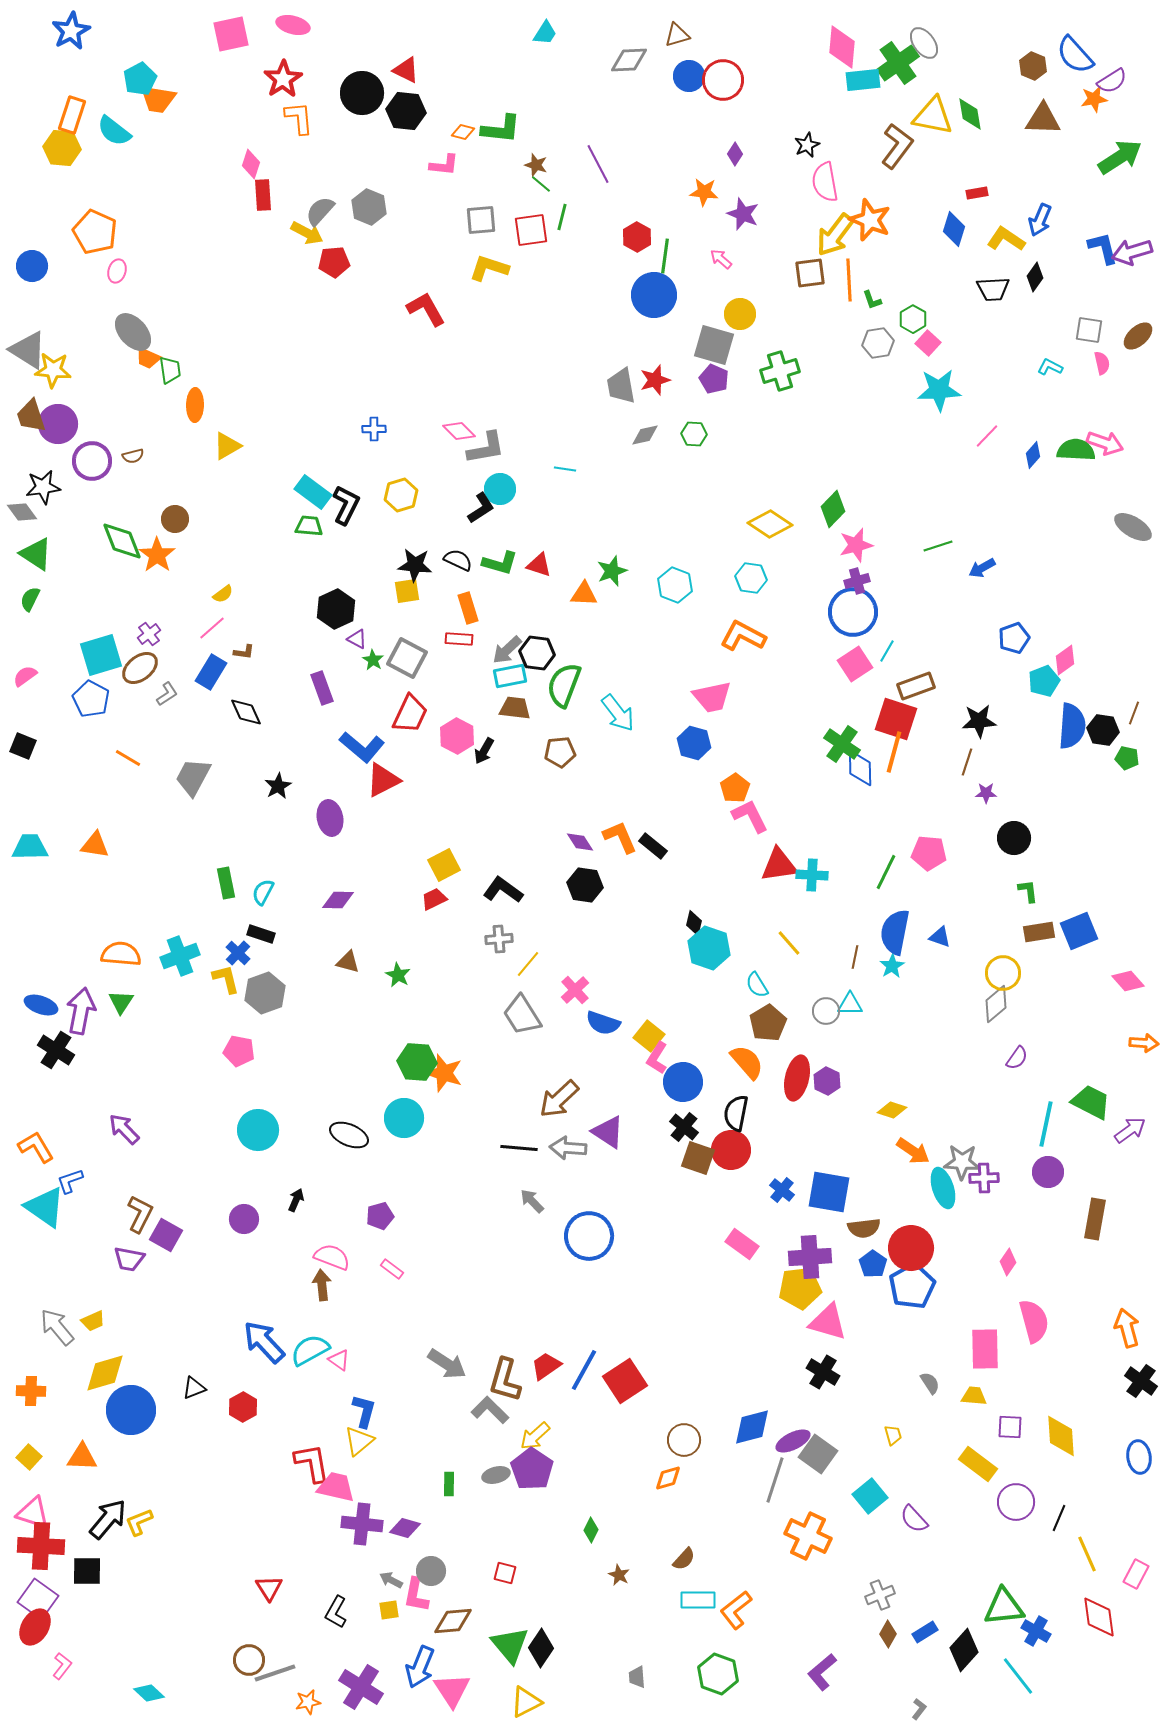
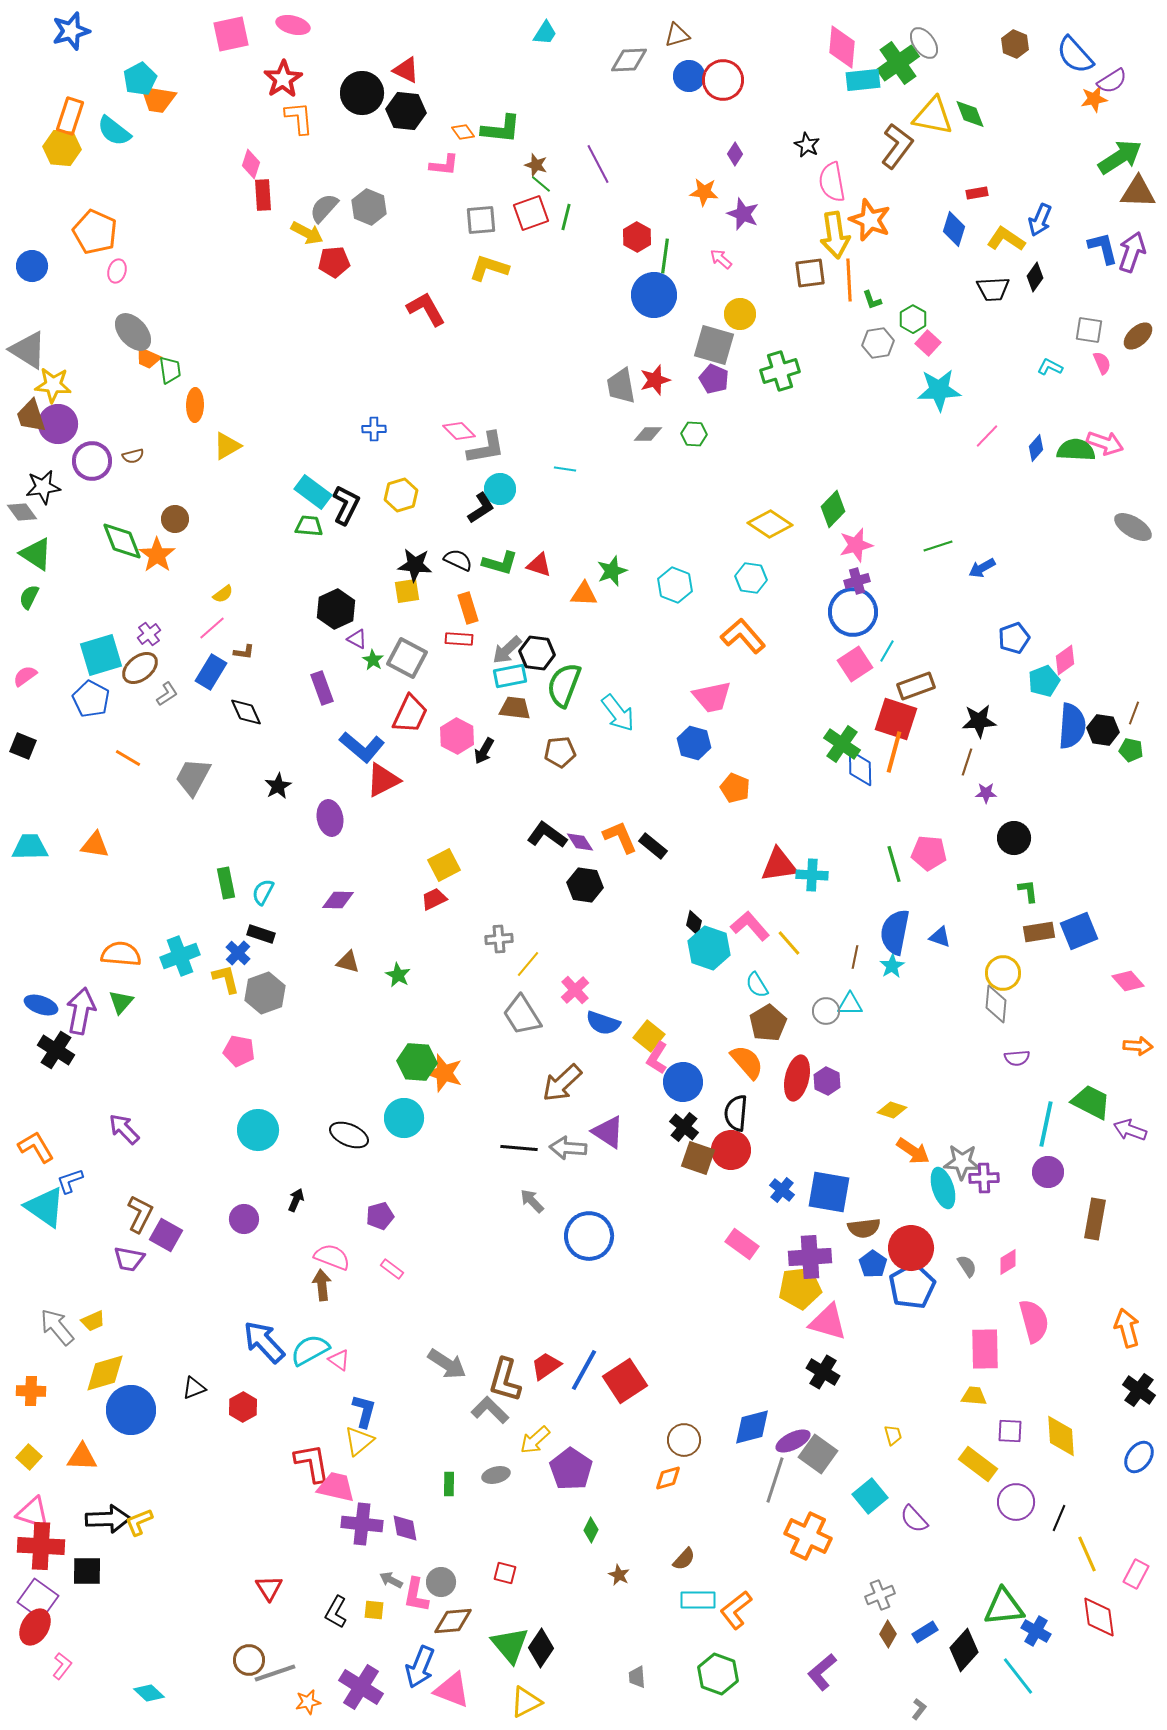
blue star at (71, 31): rotated 12 degrees clockwise
brown hexagon at (1033, 66): moved 18 px left, 22 px up
green diamond at (970, 114): rotated 12 degrees counterclockwise
orange rectangle at (72, 115): moved 2 px left, 1 px down
brown triangle at (1043, 119): moved 95 px right, 73 px down
orange diamond at (463, 132): rotated 40 degrees clockwise
black star at (807, 145): rotated 20 degrees counterclockwise
pink semicircle at (825, 182): moved 7 px right
gray semicircle at (320, 211): moved 4 px right, 3 px up
green line at (562, 217): moved 4 px right
red square at (531, 230): moved 17 px up; rotated 12 degrees counterclockwise
yellow arrow at (835, 235): rotated 45 degrees counterclockwise
purple arrow at (1132, 252): rotated 126 degrees clockwise
pink semicircle at (1102, 363): rotated 10 degrees counterclockwise
yellow star at (53, 370): moved 15 px down
gray diamond at (645, 435): moved 3 px right, 1 px up; rotated 12 degrees clockwise
blue diamond at (1033, 455): moved 3 px right, 7 px up
green semicircle at (30, 599): moved 1 px left, 2 px up
orange L-shape at (743, 636): rotated 21 degrees clockwise
green pentagon at (1127, 758): moved 4 px right, 8 px up
orange pentagon at (735, 788): rotated 16 degrees counterclockwise
pink L-shape at (750, 816): moved 110 px down; rotated 15 degrees counterclockwise
green line at (886, 872): moved 8 px right, 8 px up; rotated 42 degrees counterclockwise
black L-shape at (503, 890): moved 44 px right, 55 px up
green triangle at (121, 1002): rotated 8 degrees clockwise
gray diamond at (996, 1004): rotated 45 degrees counterclockwise
orange arrow at (1144, 1043): moved 6 px left, 3 px down
purple semicircle at (1017, 1058): rotated 50 degrees clockwise
brown arrow at (559, 1099): moved 3 px right, 16 px up
black semicircle at (736, 1113): rotated 6 degrees counterclockwise
purple arrow at (1130, 1130): rotated 124 degrees counterclockwise
pink diamond at (1008, 1262): rotated 24 degrees clockwise
black cross at (1141, 1381): moved 2 px left, 9 px down
gray semicircle at (930, 1383): moved 37 px right, 117 px up
purple square at (1010, 1427): moved 4 px down
yellow arrow at (535, 1436): moved 4 px down
blue ellipse at (1139, 1457): rotated 44 degrees clockwise
purple pentagon at (532, 1469): moved 39 px right
black arrow at (108, 1519): rotated 48 degrees clockwise
purple diamond at (405, 1528): rotated 64 degrees clockwise
gray circle at (431, 1571): moved 10 px right, 11 px down
yellow square at (389, 1610): moved 15 px left; rotated 15 degrees clockwise
pink triangle at (452, 1690): rotated 36 degrees counterclockwise
